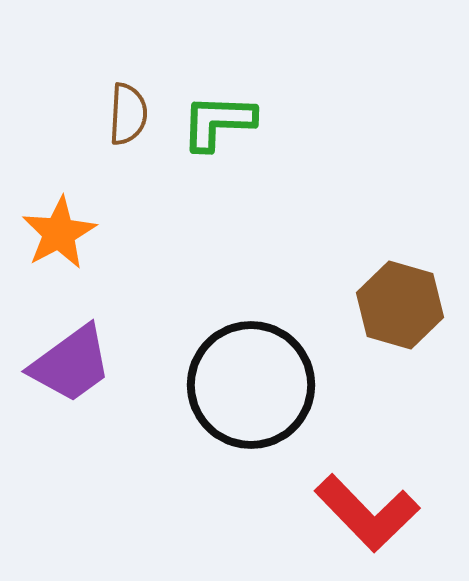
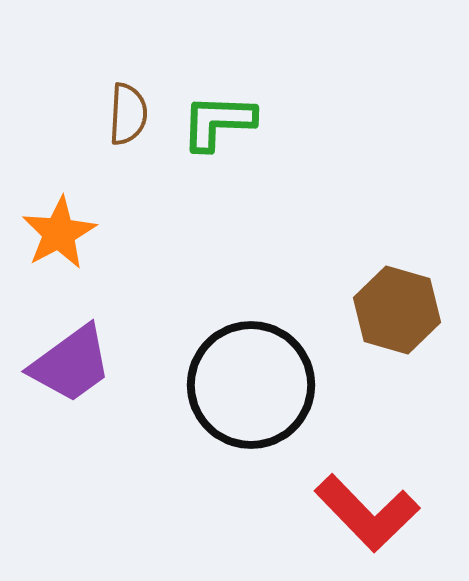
brown hexagon: moved 3 px left, 5 px down
